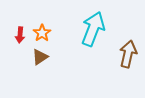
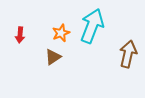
cyan arrow: moved 1 px left, 3 px up
orange star: moved 19 px right; rotated 12 degrees clockwise
brown triangle: moved 13 px right
